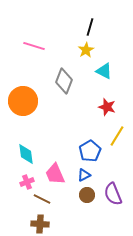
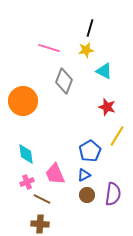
black line: moved 1 px down
pink line: moved 15 px right, 2 px down
yellow star: rotated 21 degrees clockwise
purple semicircle: rotated 150 degrees counterclockwise
